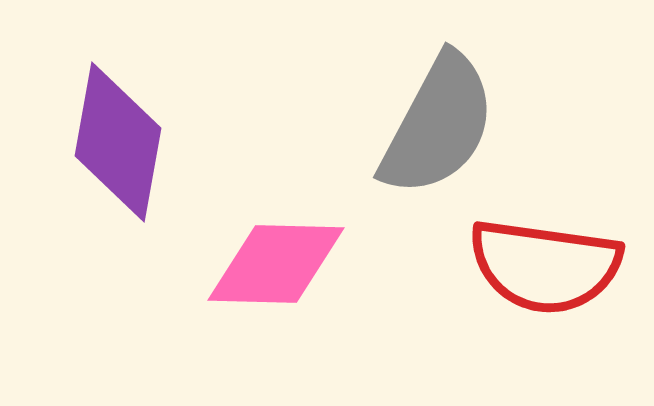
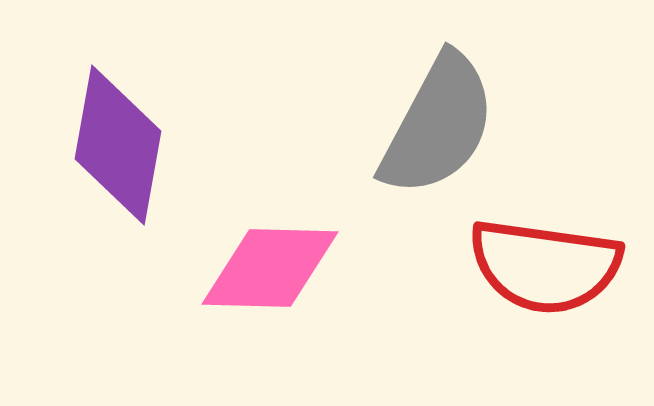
purple diamond: moved 3 px down
pink diamond: moved 6 px left, 4 px down
